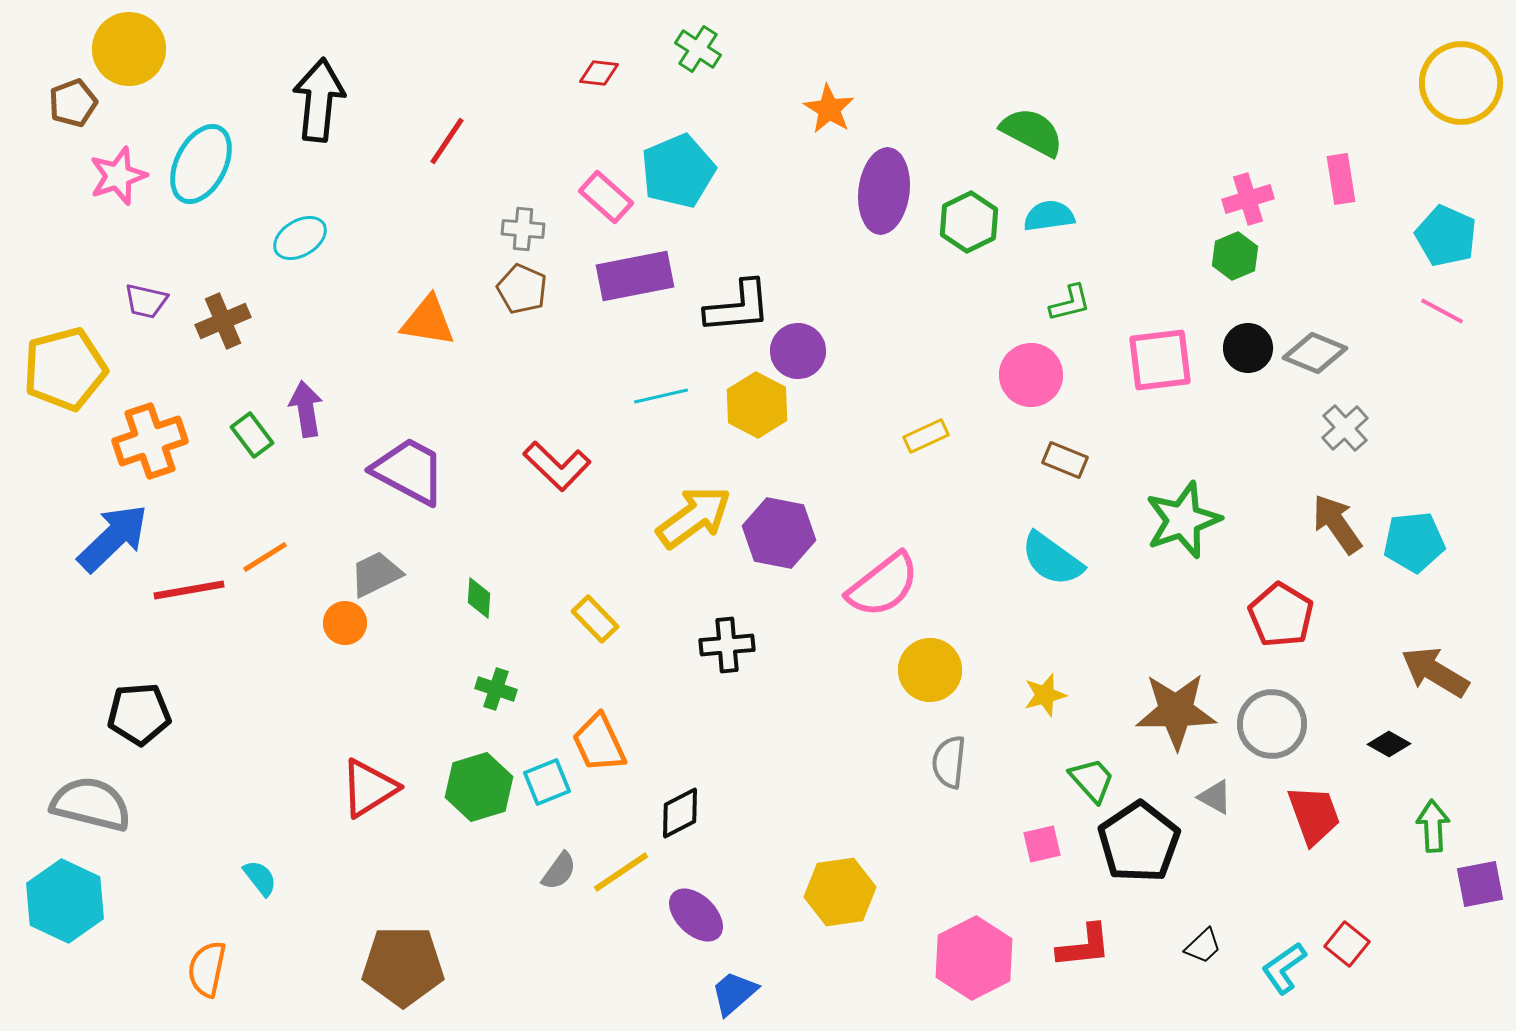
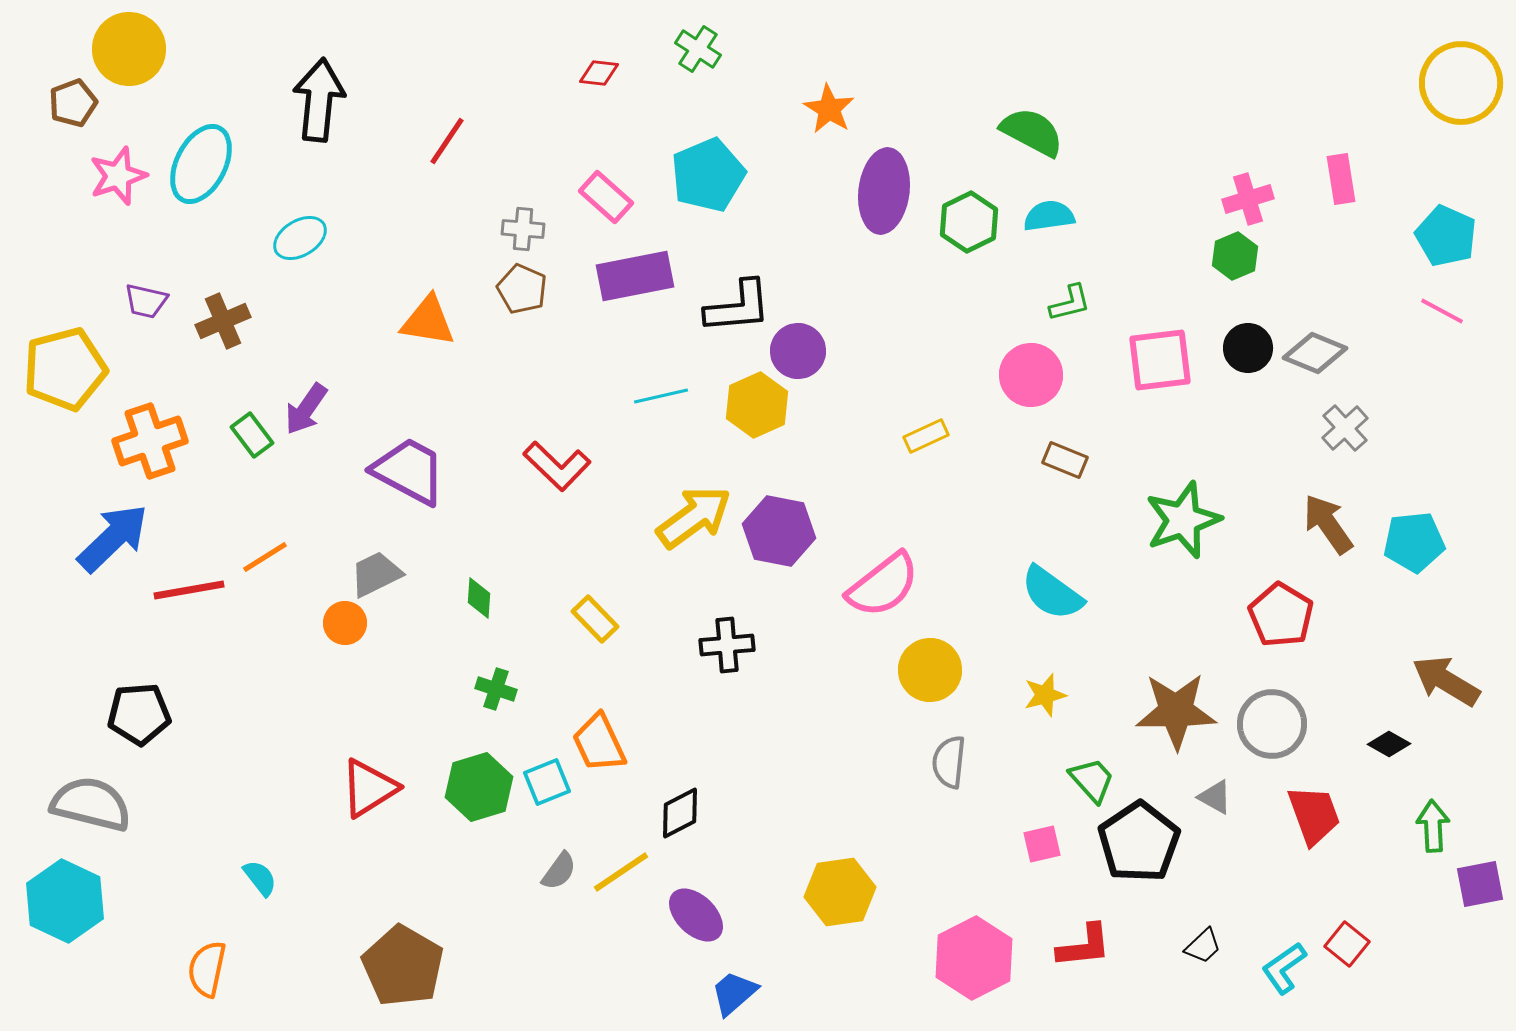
cyan pentagon at (678, 171): moved 30 px right, 4 px down
yellow hexagon at (757, 405): rotated 8 degrees clockwise
purple arrow at (306, 409): rotated 136 degrees counterclockwise
brown arrow at (1337, 524): moved 9 px left
purple hexagon at (779, 533): moved 2 px up
cyan semicircle at (1052, 559): moved 34 px down
brown arrow at (1435, 672): moved 11 px right, 9 px down
brown pentagon at (403, 966): rotated 30 degrees clockwise
